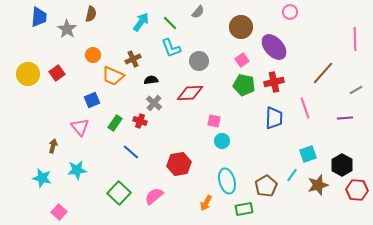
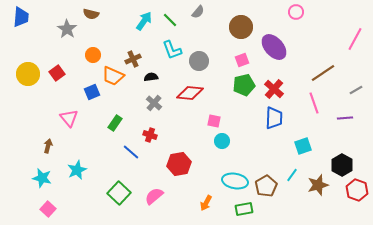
pink circle at (290, 12): moved 6 px right
brown semicircle at (91, 14): rotated 91 degrees clockwise
blue trapezoid at (39, 17): moved 18 px left
cyan arrow at (141, 22): moved 3 px right, 1 px up
green line at (170, 23): moved 3 px up
pink line at (355, 39): rotated 30 degrees clockwise
cyan L-shape at (171, 48): moved 1 px right, 2 px down
pink square at (242, 60): rotated 16 degrees clockwise
brown line at (323, 73): rotated 15 degrees clockwise
black semicircle at (151, 80): moved 3 px up
red cross at (274, 82): moved 7 px down; rotated 36 degrees counterclockwise
green pentagon at (244, 85): rotated 25 degrees counterclockwise
red diamond at (190, 93): rotated 8 degrees clockwise
blue square at (92, 100): moved 8 px up
pink line at (305, 108): moved 9 px right, 5 px up
red cross at (140, 121): moved 10 px right, 14 px down
pink triangle at (80, 127): moved 11 px left, 9 px up
brown arrow at (53, 146): moved 5 px left
cyan square at (308, 154): moved 5 px left, 8 px up
cyan star at (77, 170): rotated 18 degrees counterclockwise
cyan ellipse at (227, 181): moved 8 px right; rotated 65 degrees counterclockwise
red hexagon at (357, 190): rotated 15 degrees clockwise
pink square at (59, 212): moved 11 px left, 3 px up
